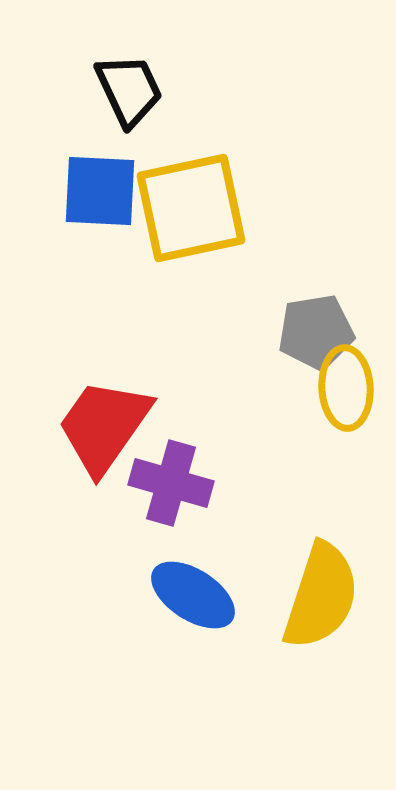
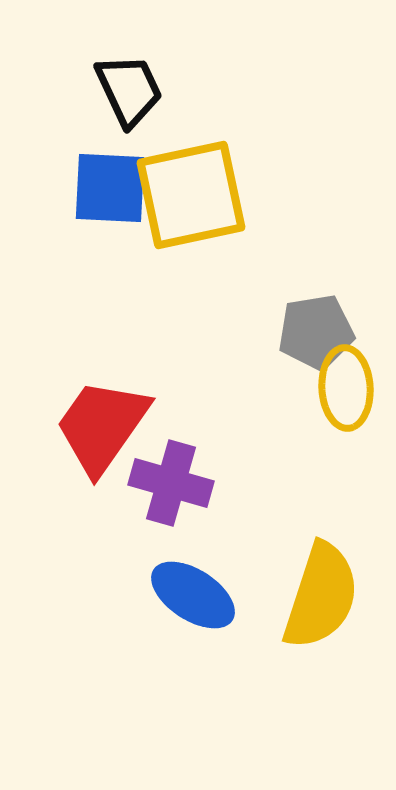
blue square: moved 10 px right, 3 px up
yellow square: moved 13 px up
red trapezoid: moved 2 px left
